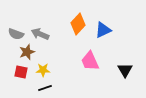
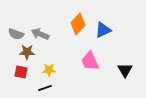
brown star: rotated 21 degrees clockwise
yellow star: moved 6 px right
